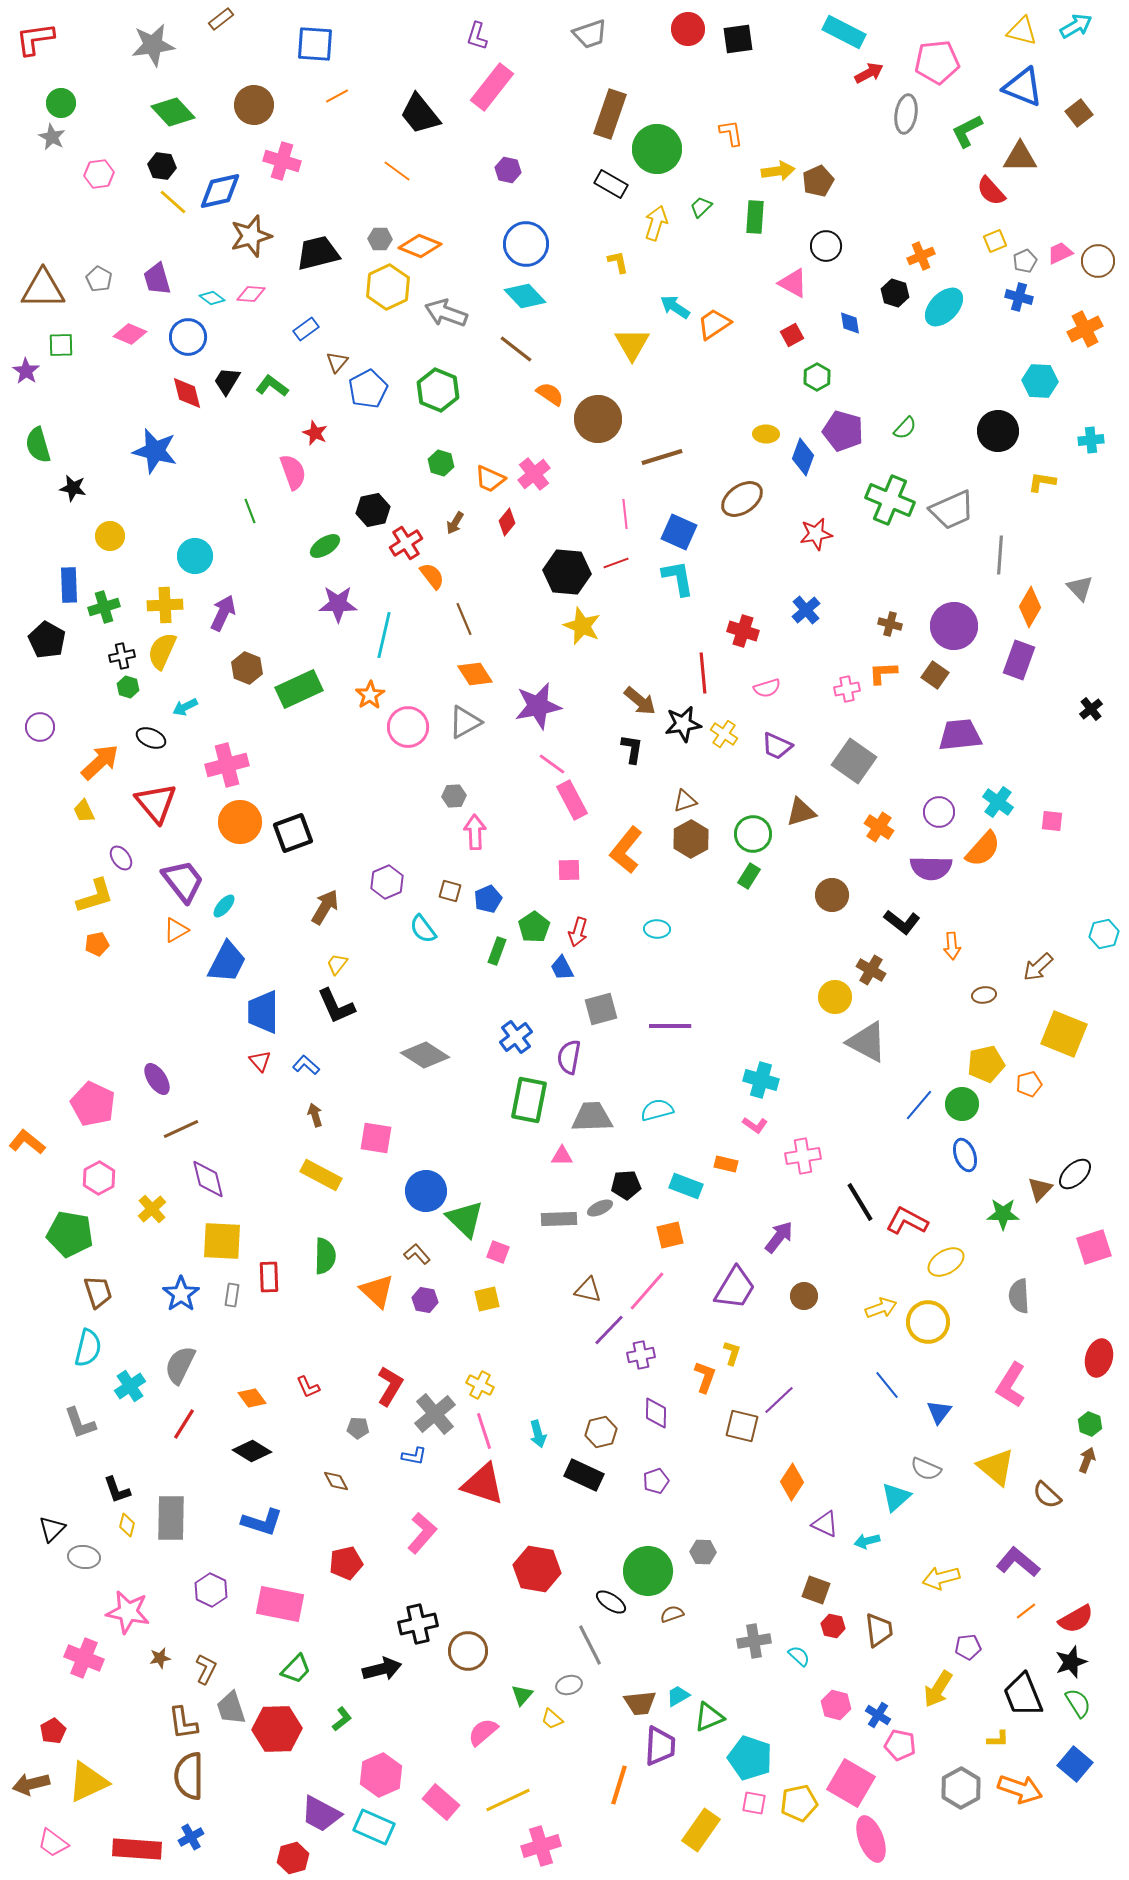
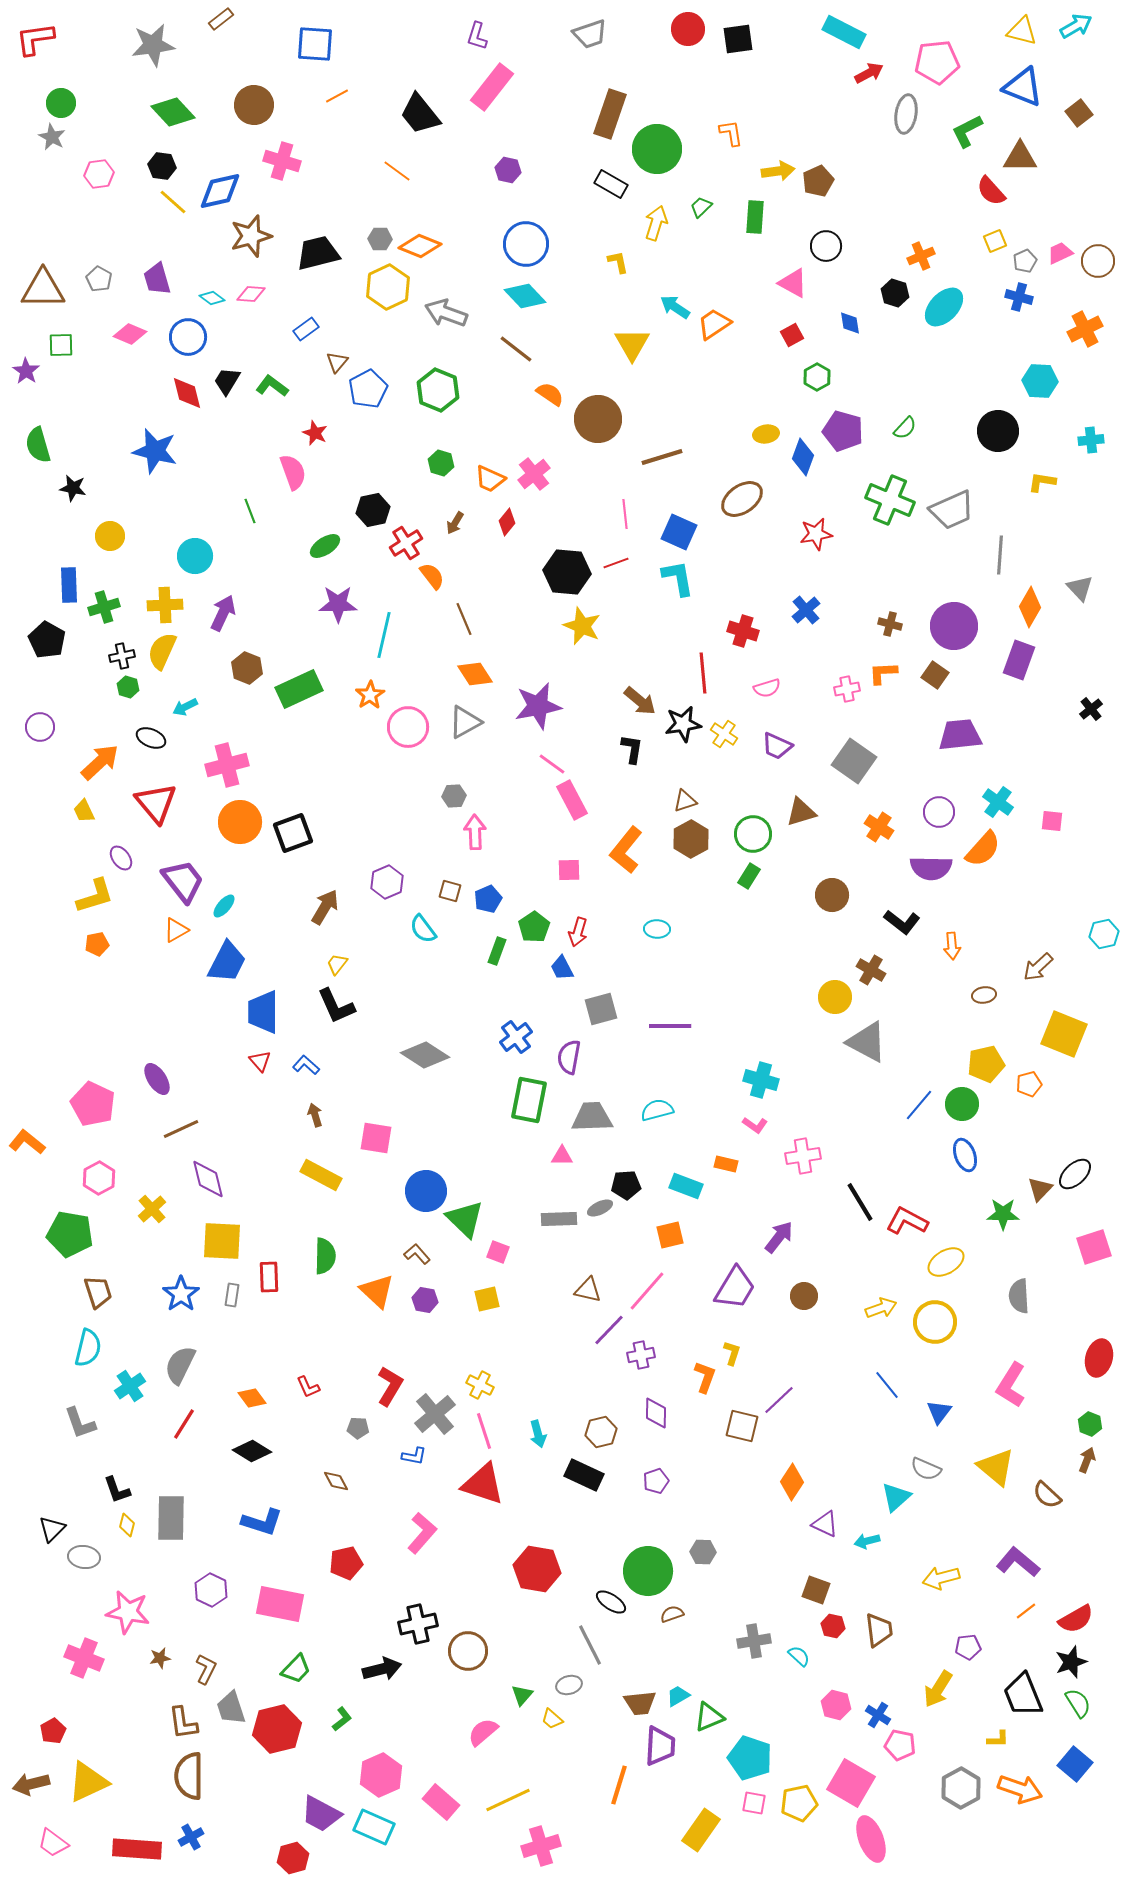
yellow ellipse at (766, 434): rotated 10 degrees counterclockwise
yellow circle at (928, 1322): moved 7 px right
red hexagon at (277, 1729): rotated 12 degrees counterclockwise
